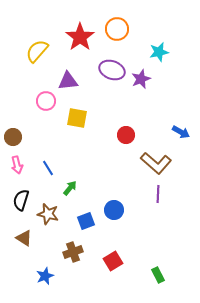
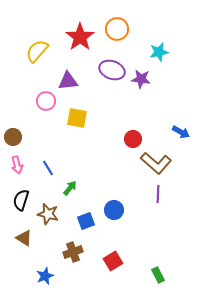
purple star: rotated 30 degrees clockwise
red circle: moved 7 px right, 4 px down
